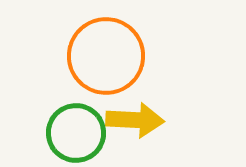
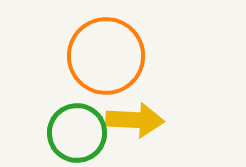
green circle: moved 1 px right
